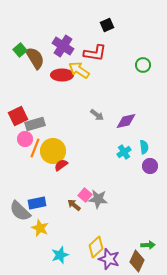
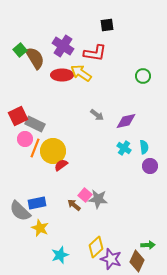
black square: rotated 16 degrees clockwise
green circle: moved 11 px down
yellow arrow: moved 2 px right, 3 px down
gray rectangle: rotated 42 degrees clockwise
cyan cross: moved 4 px up; rotated 24 degrees counterclockwise
purple star: moved 2 px right
